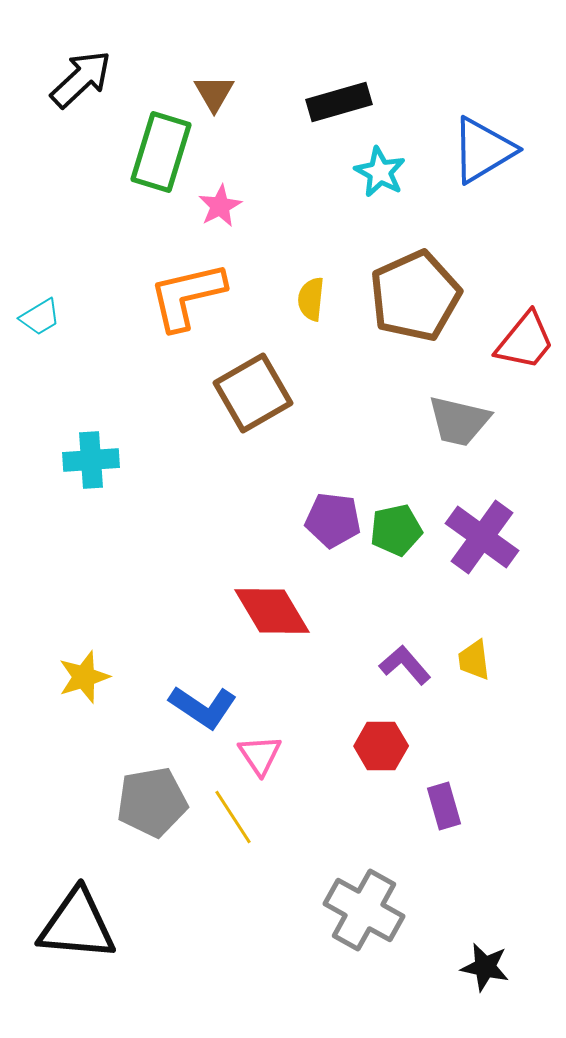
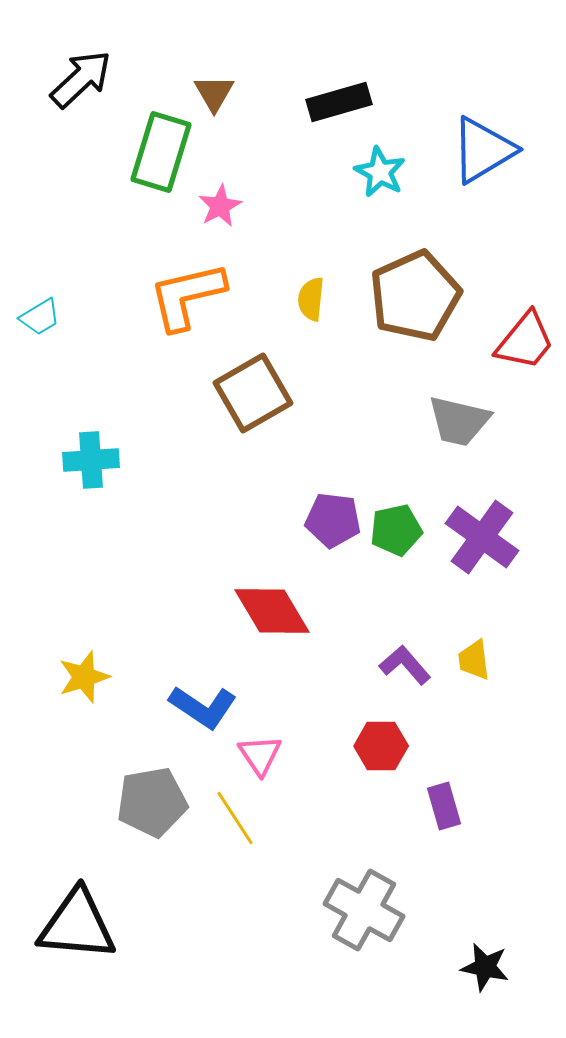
yellow line: moved 2 px right, 1 px down
